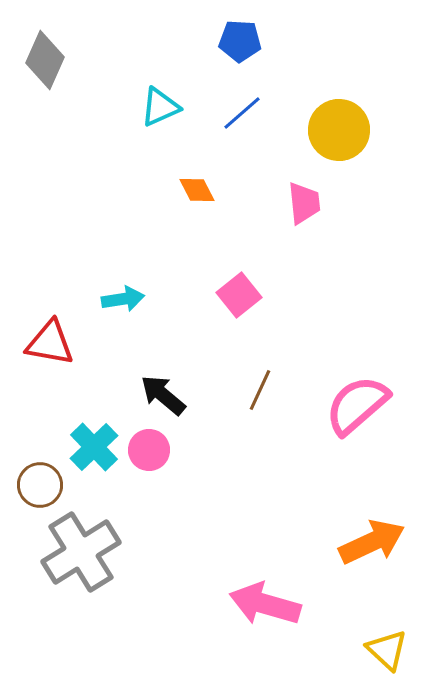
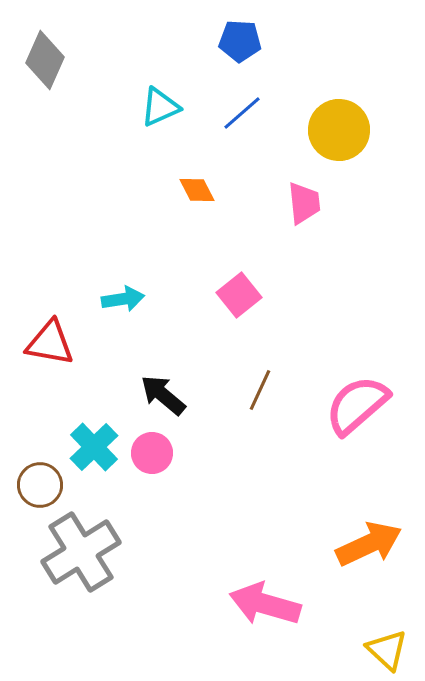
pink circle: moved 3 px right, 3 px down
orange arrow: moved 3 px left, 2 px down
